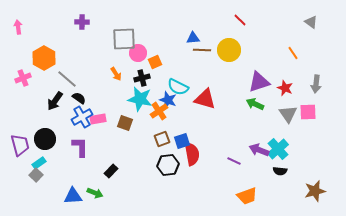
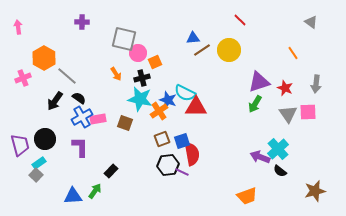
gray square at (124, 39): rotated 15 degrees clockwise
brown line at (202, 50): rotated 36 degrees counterclockwise
gray line at (67, 79): moved 3 px up
cyan semicircle at (178, 87): moved 7 px right, 6 px down
red triangle at (205, 99): moved 9 px left, 8 px down; rotated 15 degrees counterclockwise
green arrow at (255, 104): rotated 84 degrees counterclockwise
purple arrow at (259, 150): moved 1 px right, 7 px down
purple line at (234, 161): moved 52 px left, 11 px down
black semicircle at (280, 171): rotated 32 degrees clockwise
green arrow at (95, 193): moved 2 px up; rotated 77 degrees counterclockwise
